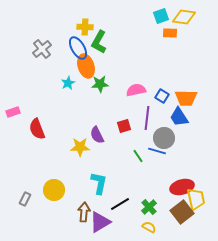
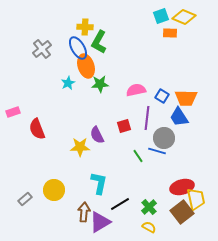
yellow diamond: rotated 15 degrees clockwise
gray rectangle: rotated 24 degrees clockwise
